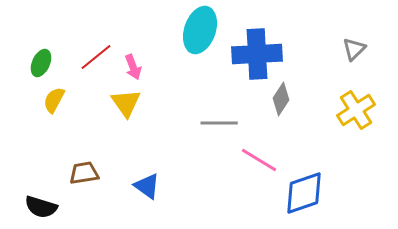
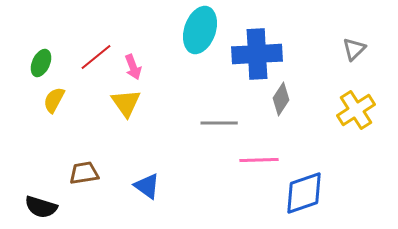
pink line: rotated 33 degrees counterclockwise
